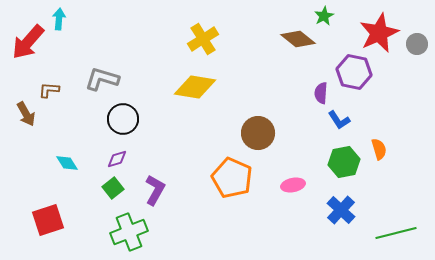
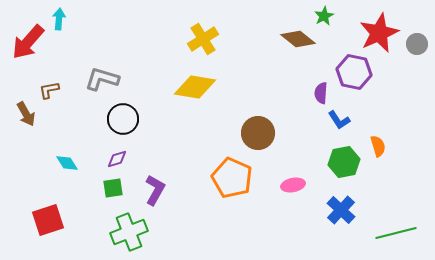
brown L-shape: rotated 15 degrees counterclockwise
orange semicircle: moved 1 px left, 3 px up
green square: rotated 30 degrees clockwise
